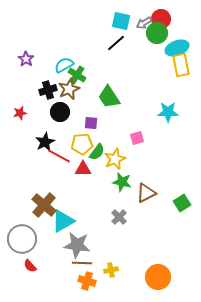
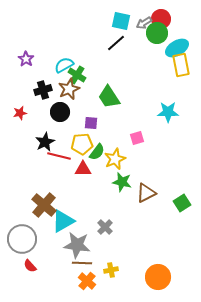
cyan ellipse: rotated 10 degrees counterclockwise
black cross: moved 5 px left
red line: rotated 15 degrees counterclockwise
gray cross: moved 14 px left, 10 px down
orange cross: rotated 24 degrees clockwise
